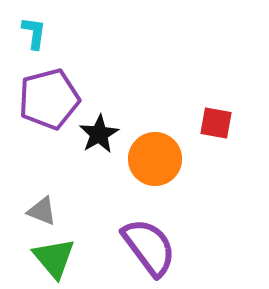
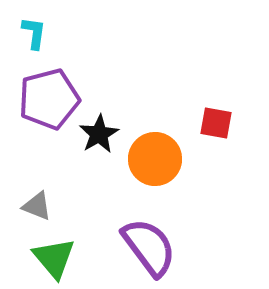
gray triangle: moved 5 px left, 5 px up
